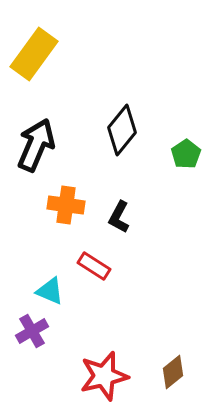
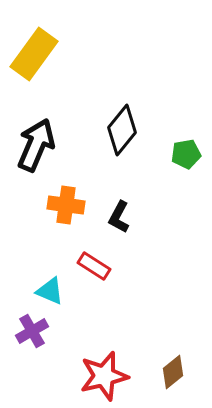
green pentagon: rotated 24 degrees clockwise
